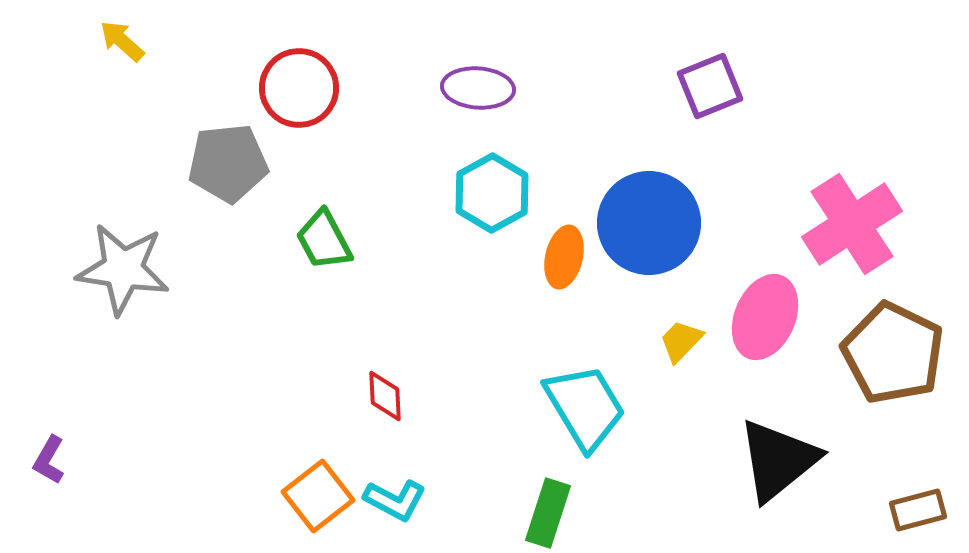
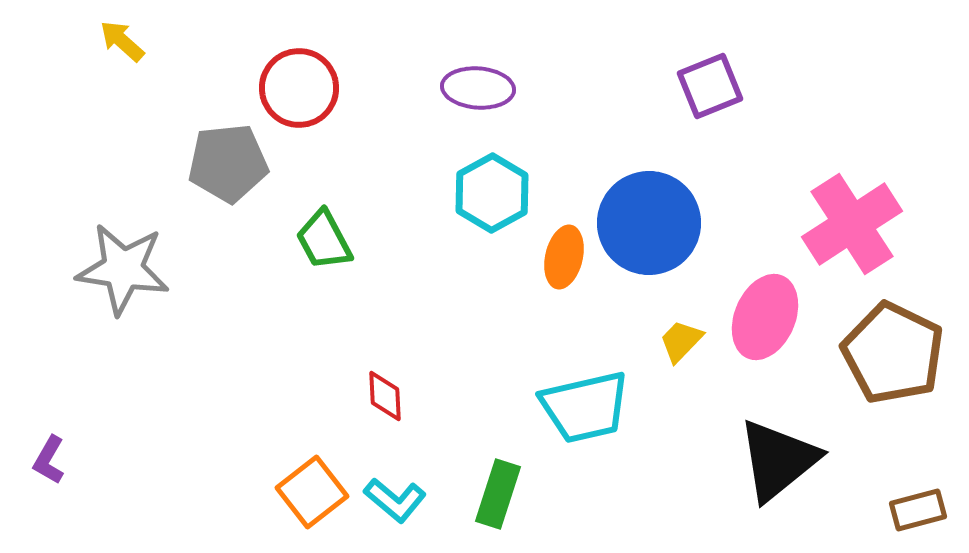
cyan trapezoid: rotated 108 degrees clockwise
orange square: moved 6 px left, 4 px up
cyan L-shape: rotated 12 degrees clockwise
green rectangle: moved 50 px left, 19 px up
